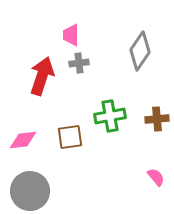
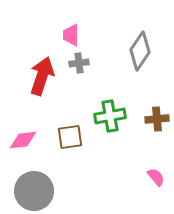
gray circle: moved 4 px right
